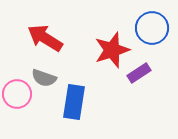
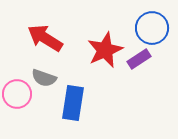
red star: moved 7 px left; rotated 6 degrees counterclockwise
purple rectangle: moved 14 px up
blue rectangle: moved 1 px left, 1 px down
